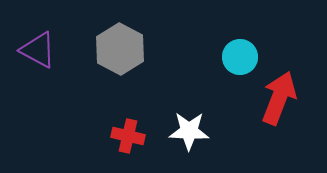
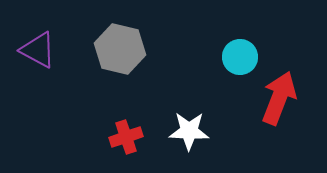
gray hexagon: rotated 15 degrees counterclockwise
red cross: moved 2 px left, 1 px down; rotated 32 degrees counterclockwise
